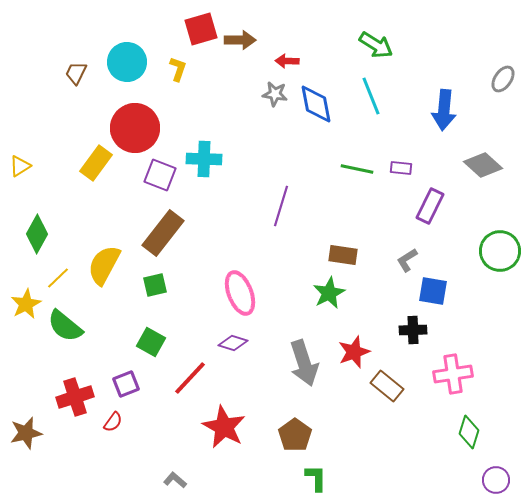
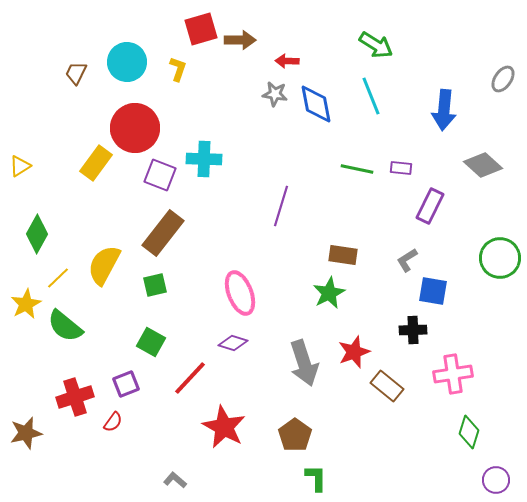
green circle at (500, 251): moved 7 px down
